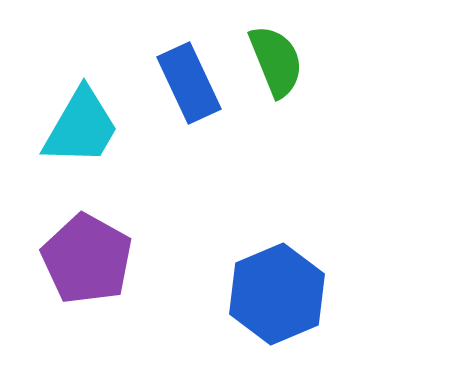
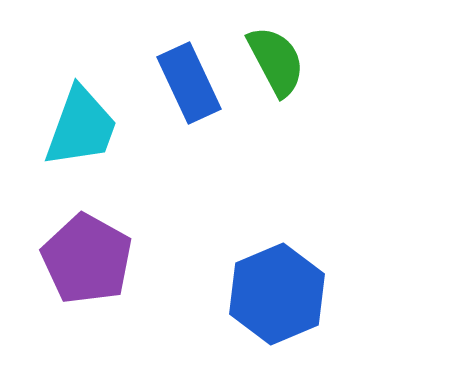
green semicircle: rotated 6 degrees counterclockwise
cyan trapezoid: rotated 10 degrees counterclockwise
